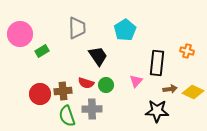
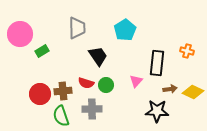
green semicircle: moved 6 px left
